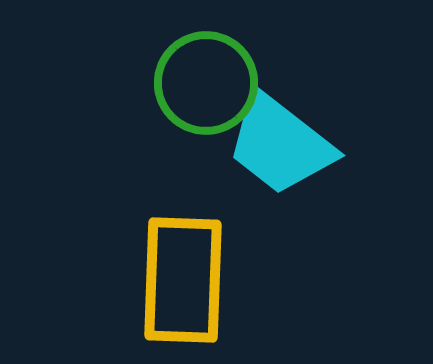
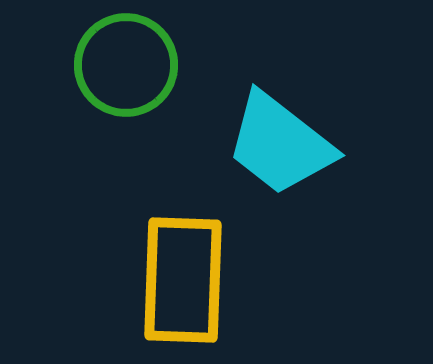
green circle: moved 80 px left, 18 px up
